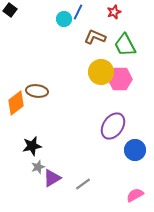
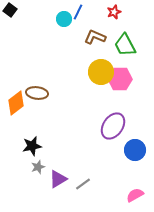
brown ellipse: moved 2 px down
purple triangle: moved 6 px right, 1 px down
